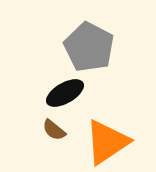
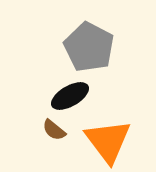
black ellipse: moved 5 px right, 3 px down
orange triangle: moved 1 px right, 1 px up; rotated 33 degrees counterclockwise
